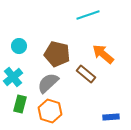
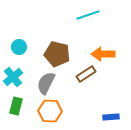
cyan circle: moved 1 px down
orange arrow: rotated 40 degrees counterclockwise
brown rectangle: rotated 72 degrees counterclockwise
gray semicircle: moved 2 px left; rotated 20 degrees counterclockwise
green rectangle: moved 4 px left, 2 px down
orange hexagon: rotated 15 degrees counterclockwise
